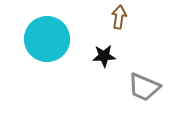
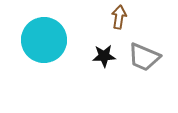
cyan circle: moved 3 px left, 1 px down
gray trapezoid: moved 30 px up
